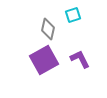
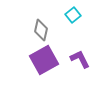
cyan square: rotated 21 degrees counterclockwise
gray diamond: moved 7 px left, 1 px down
